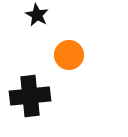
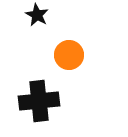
black cross: moved 9 px right, 5 px down
